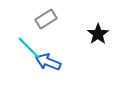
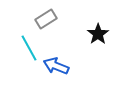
cyan line: rotated 16 degrees clockwise
blue arrow: moved 8 px right, 4 px down
